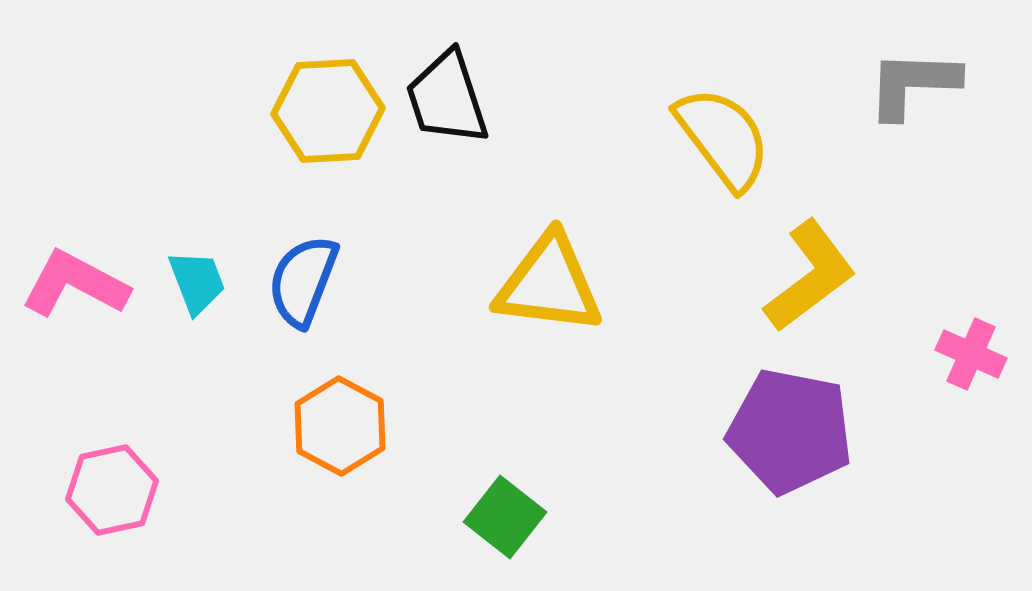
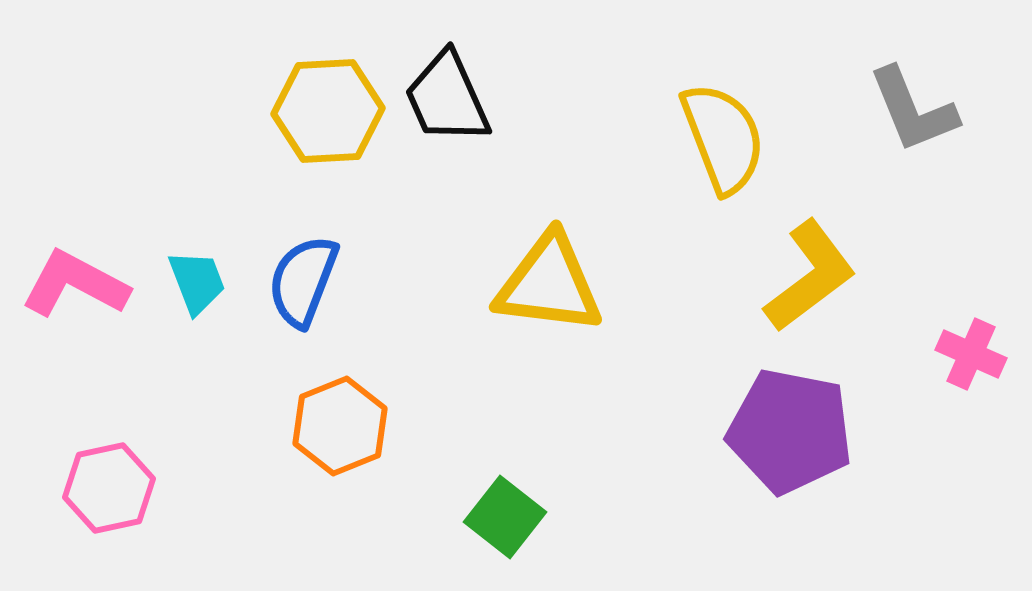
gray L-shape: moved 26 px down; rotated 114 degrees counterclockwise
black trapezoid: rotated 6 degrees counterclockwise
yellow semicircle: rotated 16 degrees clockwise
orange hexagon: rotated 10 degrees clockwise
pink hexagon: moved 3 px left, 2 px up
